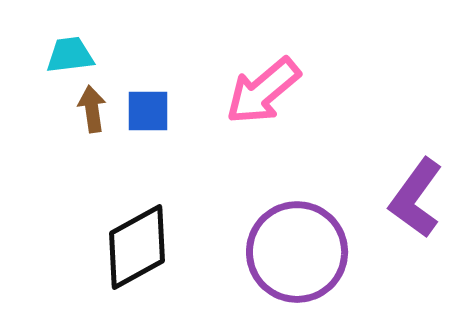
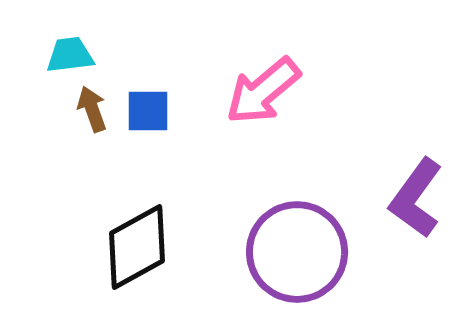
brown arrow: rotated 12 degrees counterclockwise
